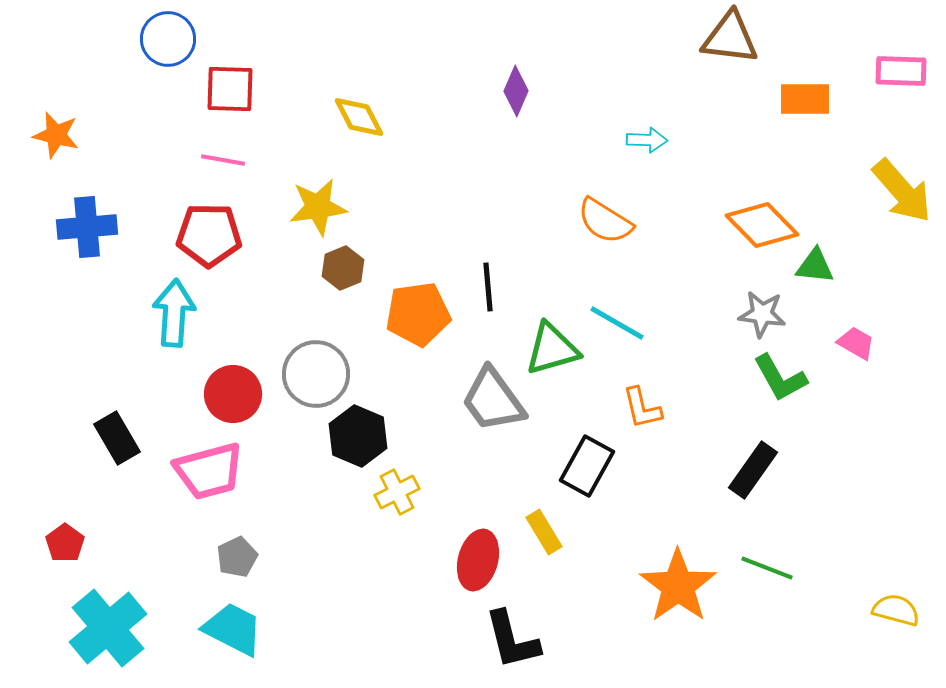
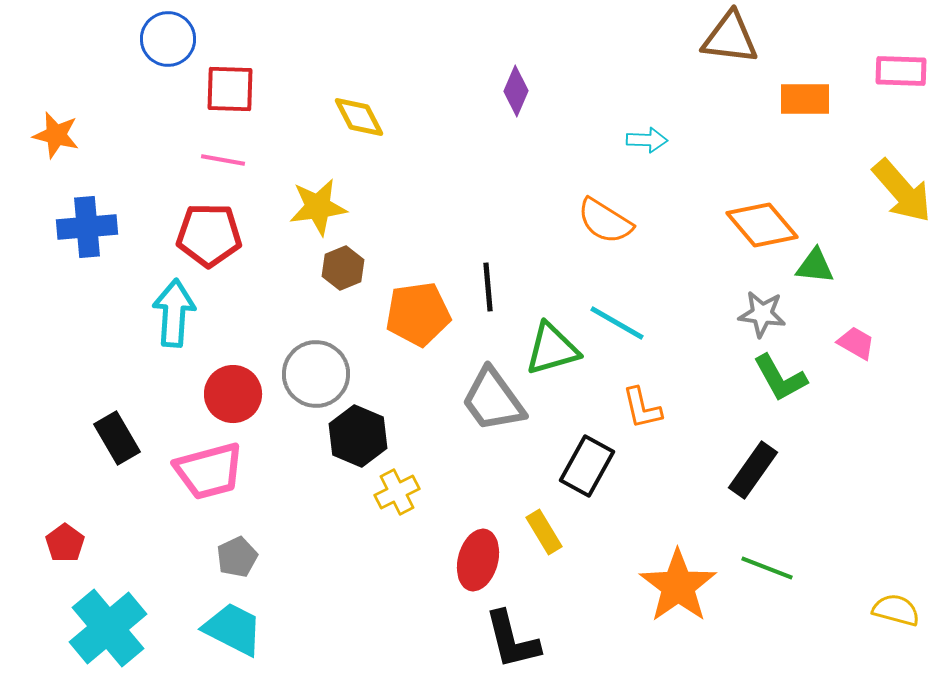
orange diamond at (762, 225): rotated 4 degrees clockwise
